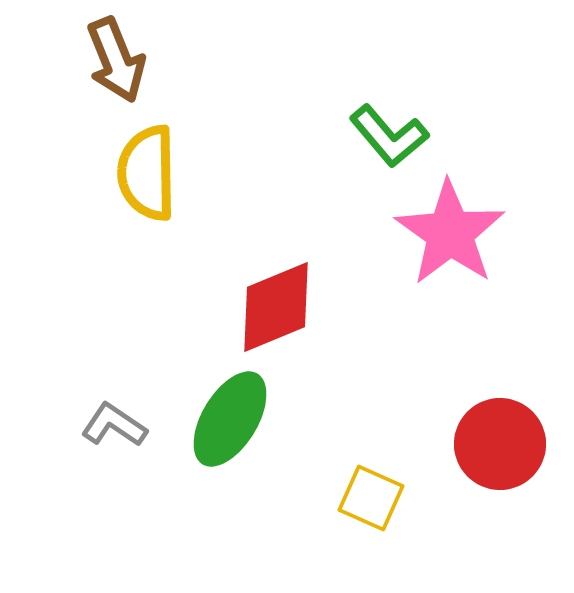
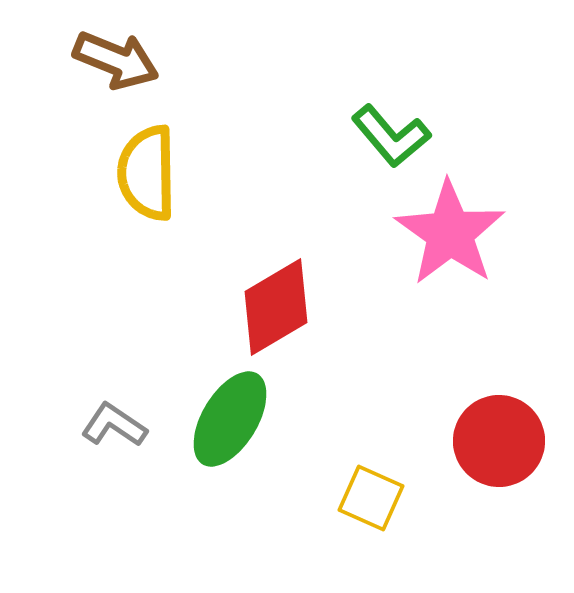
brown arrow: rotated 46 degrees counterclockwise
green L-shape: moved 2 px right
red diamond: rotated 8 degrees counterclockwise
red circle: moved 1 px left, 3 px up
